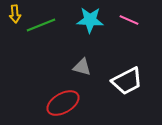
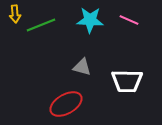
white trapezoid: rotated 28 degrees clockwise
red ellipse: moved 3 px right, 1 px down
